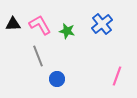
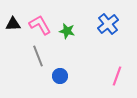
blue cross: moved 6 px right
blue circle: moved 3 px right, 3 px up
